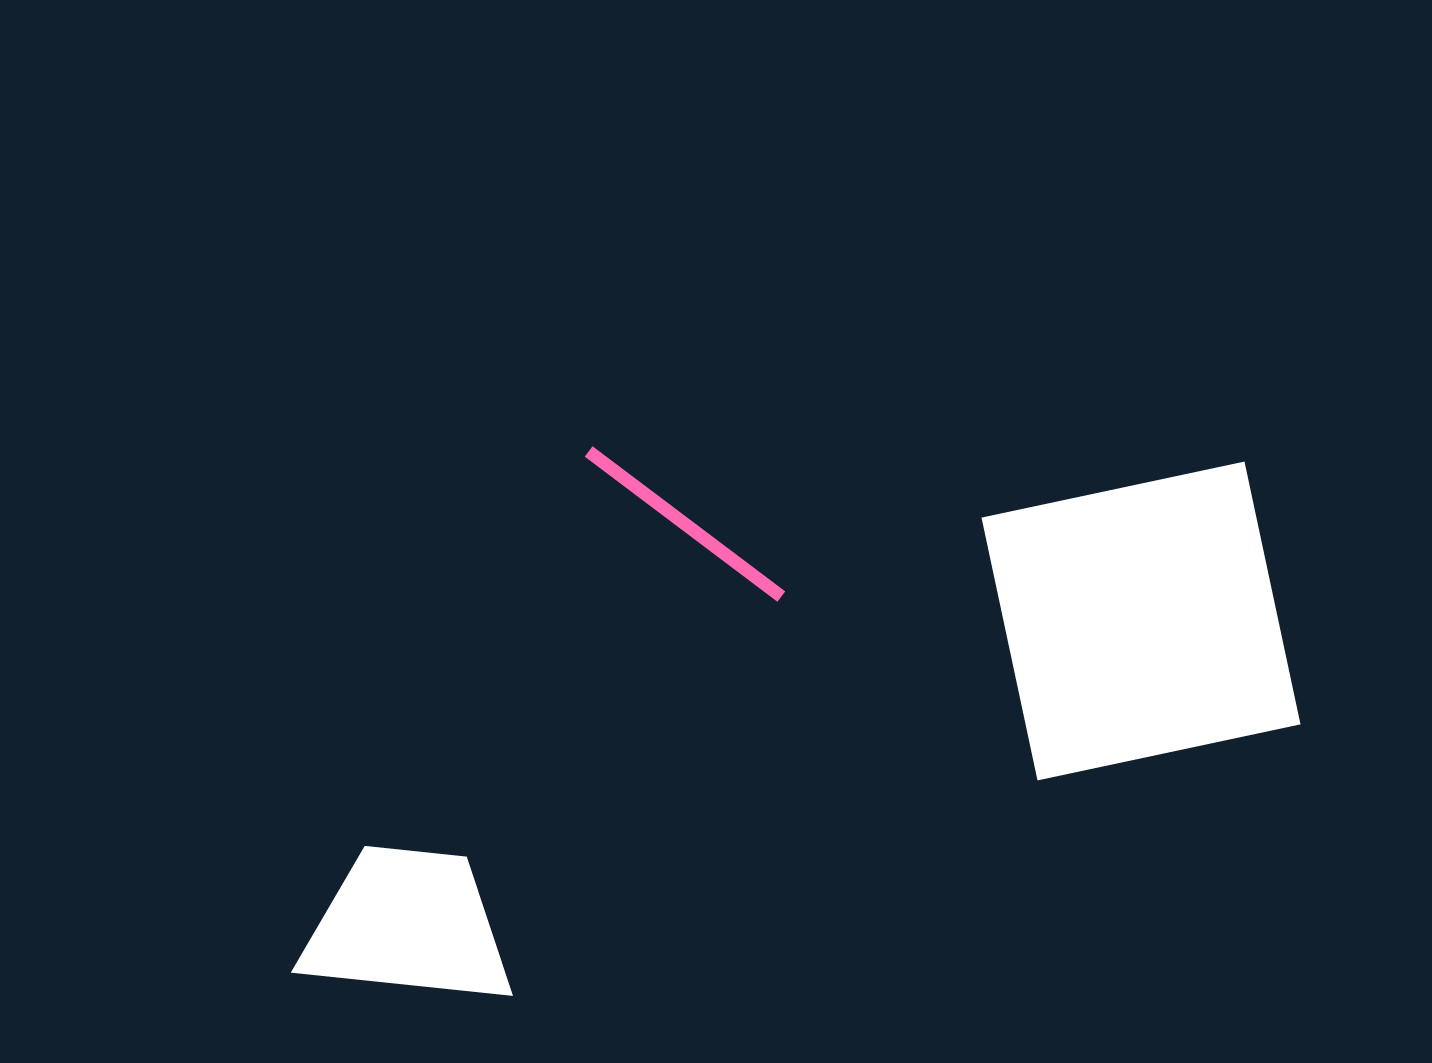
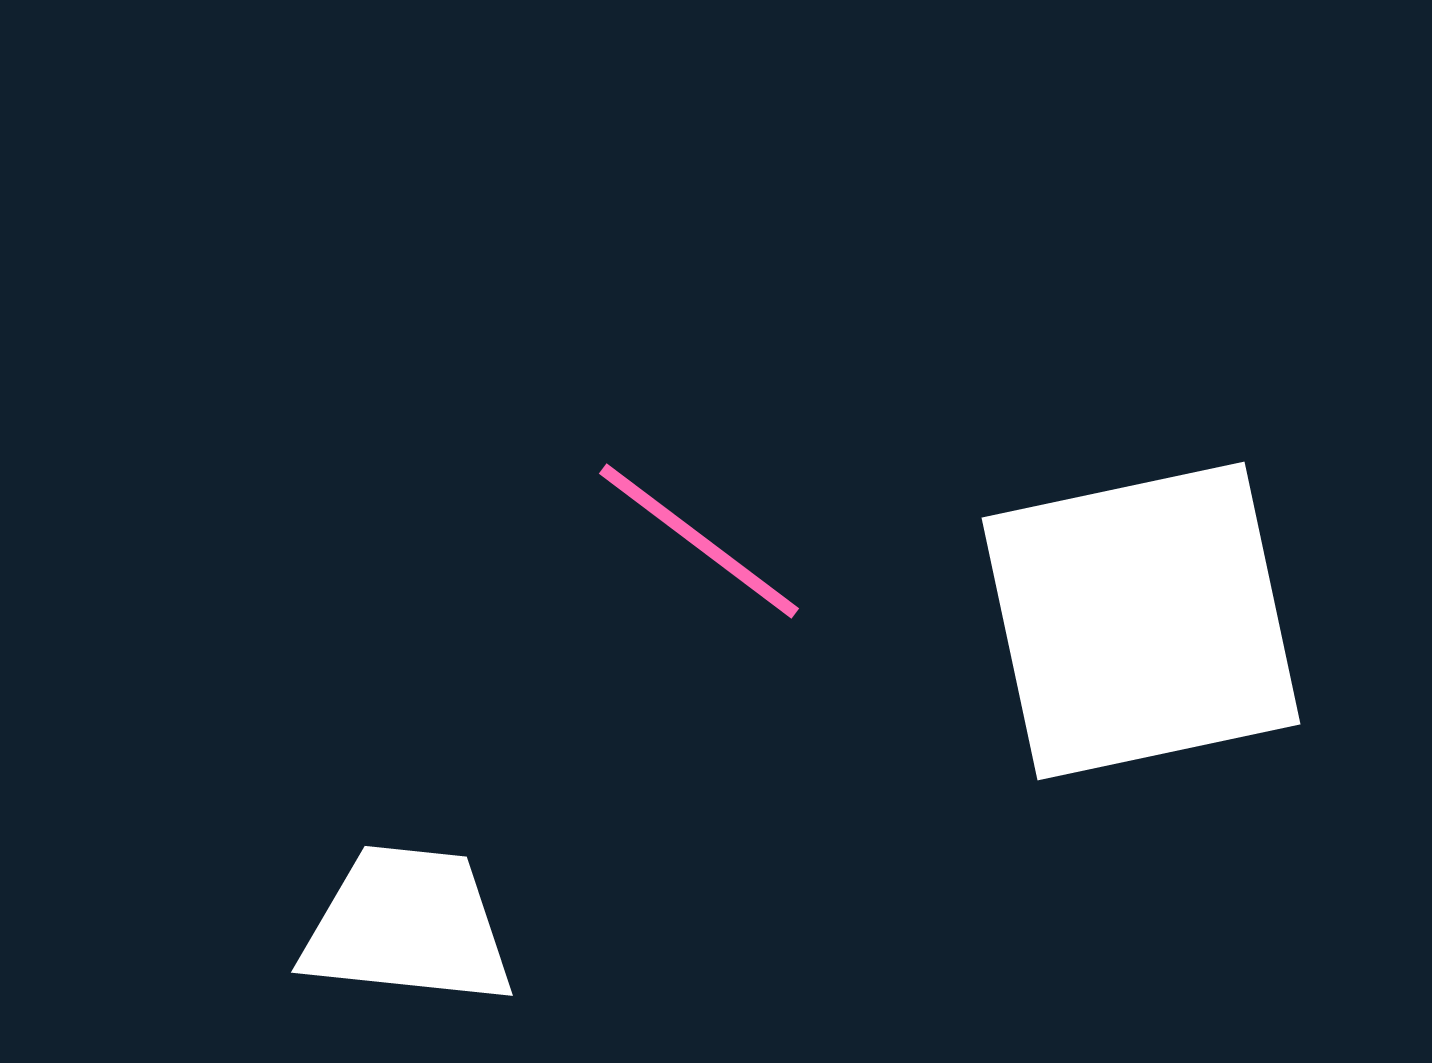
pink line: moved 14 px right, 17 px down
